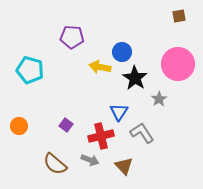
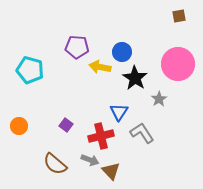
purple pentagon: moved 5 px right, 10 px down
brown triangle: moved 13 px left, 5 px down
